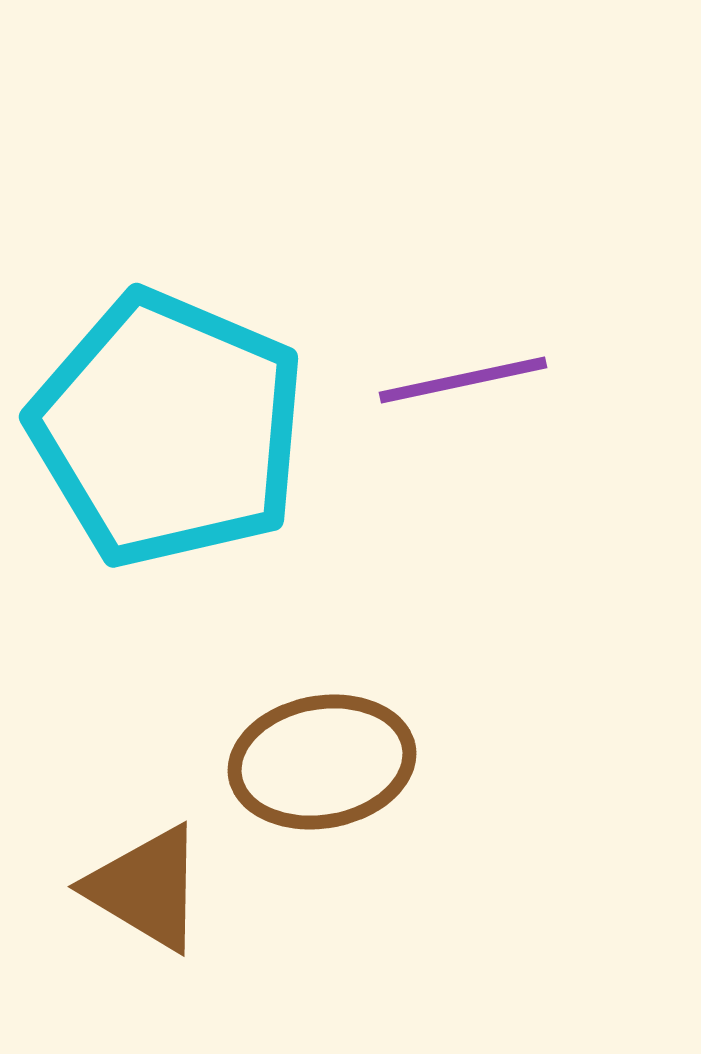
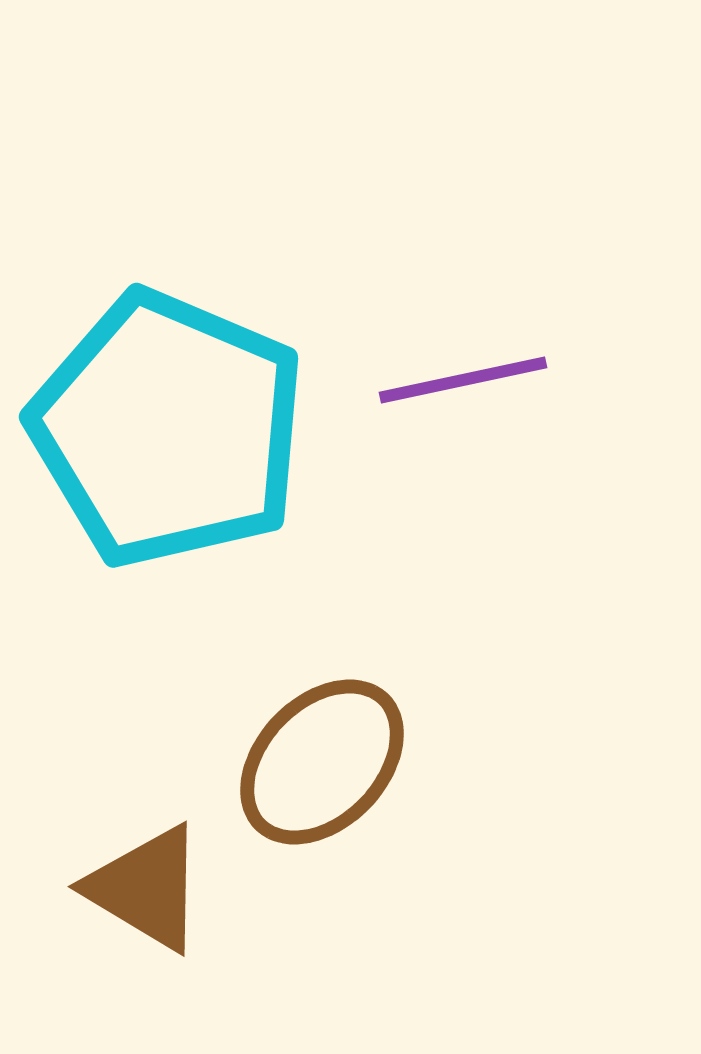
brown ellipse: rotated 36 degrees counterclockwise
